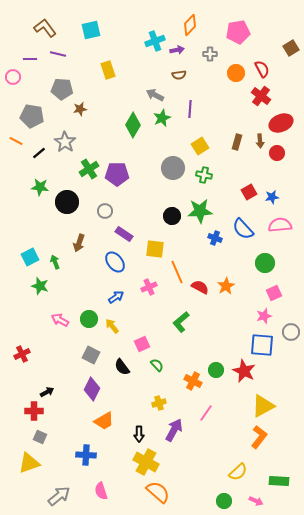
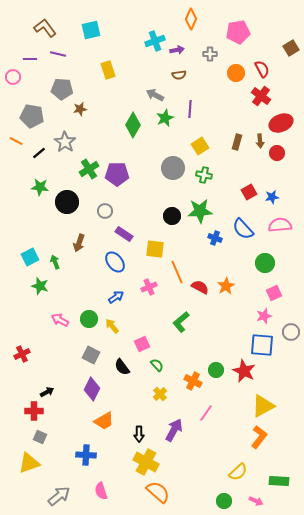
orange diamond at (190, 25): moved 1 px right, 6 px up; rotated 20 degrees counterclockwise
green star at (162, 118): moved 3 px right
yellow cross at (159, 403): moved 1 px right, 9 px up; rotated 24 degrees counterclockwise
